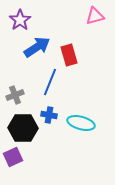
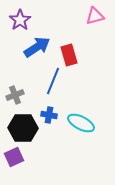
blue line: moved 3 px right, 1 px up
cyan ellipse: rotated 12 degrees clockwise
purple square: moved 1 px right
